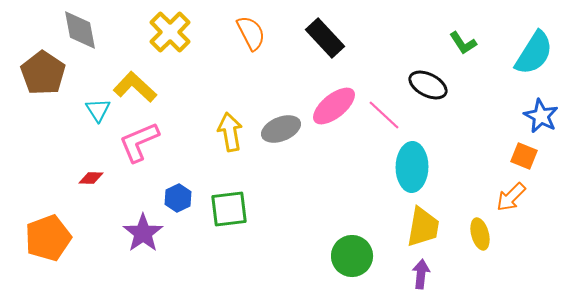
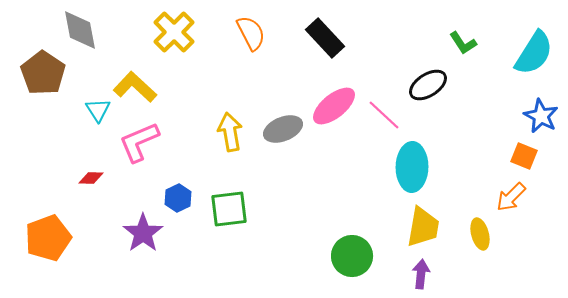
yellow cross: moved 4 px right
black ellipse: rotated 60 degrees counterclockwise
gray ellipse: moved 2 px right
